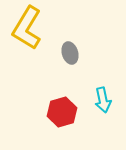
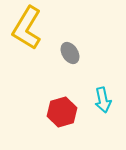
gray ellipse: rotated 15 degrees counterclockwise
